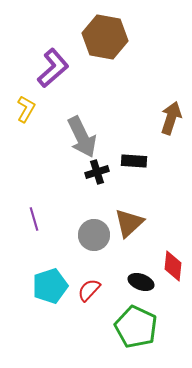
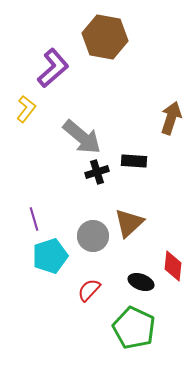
yellow L-shape: rotated 8 degrees clockwise
gray arrow: rotated 24 degrees counterclockwise
gray circle: moved 1 px left, 1 px down
cyan pentagon: moved 30 px up
green pentagon: moved 2 px left, 1 px down
